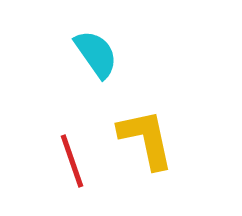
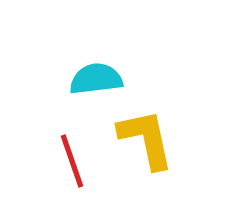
cyan semicircle: moved 25 px down; rotated 62 degrees counterclockwise
